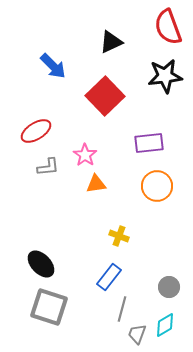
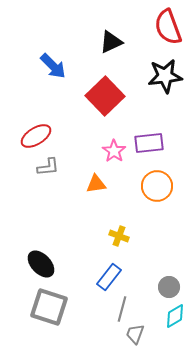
red ellipse: moved 5 px down
pink star: moved 29 px right, 4 px up
cyan diamond: moved 10 px right, 9 px up
gray trapezoid: moved 2 px left
